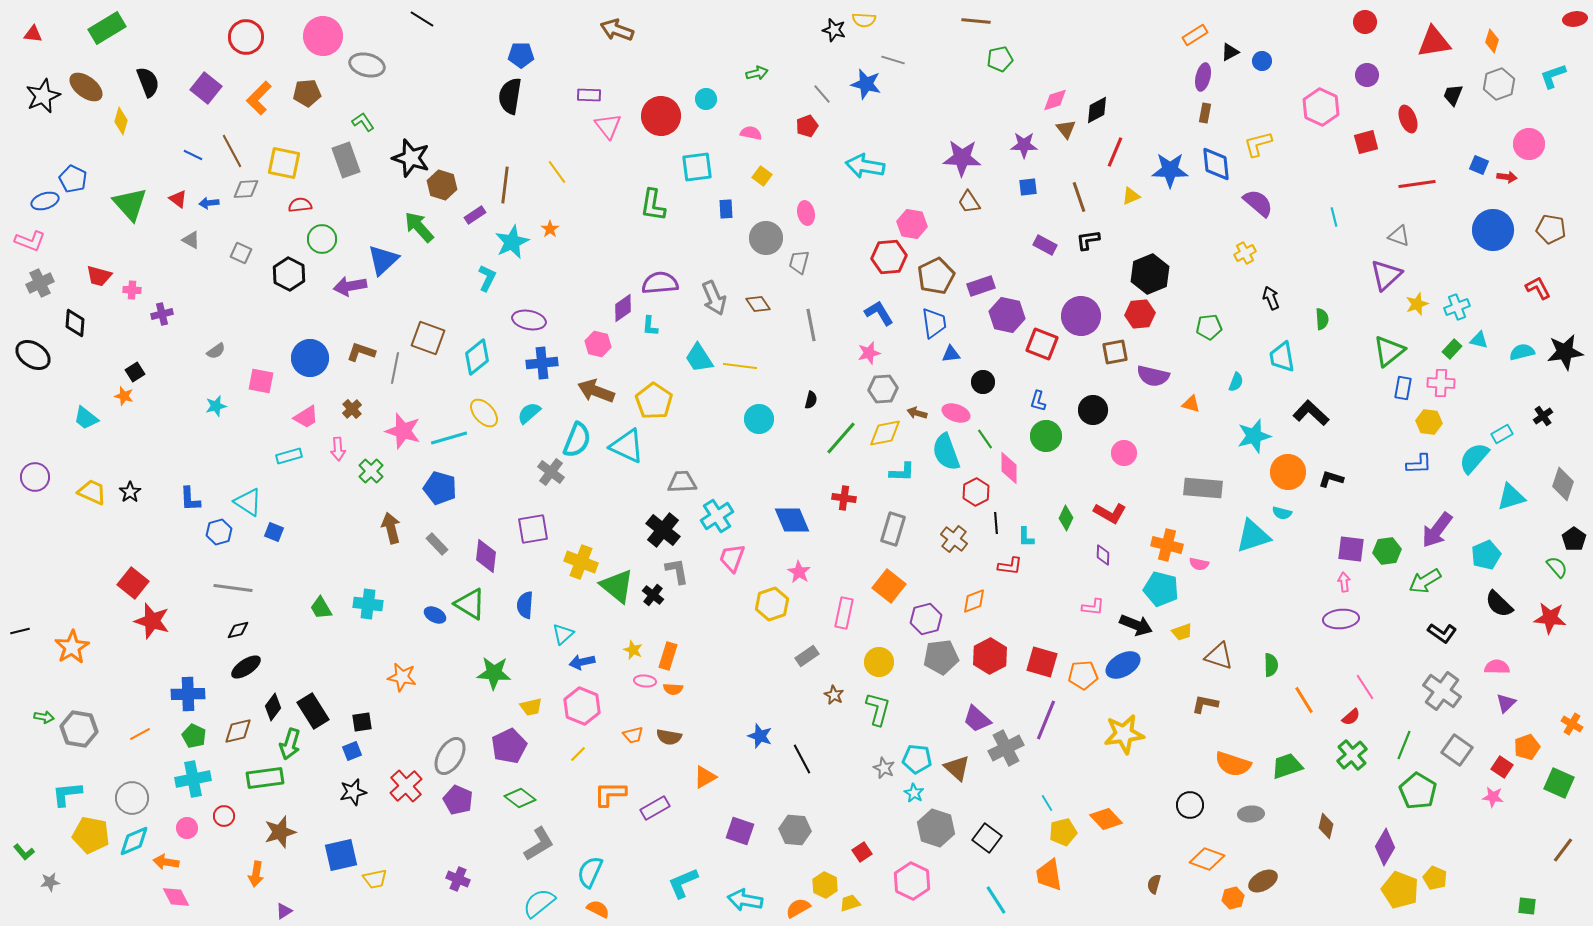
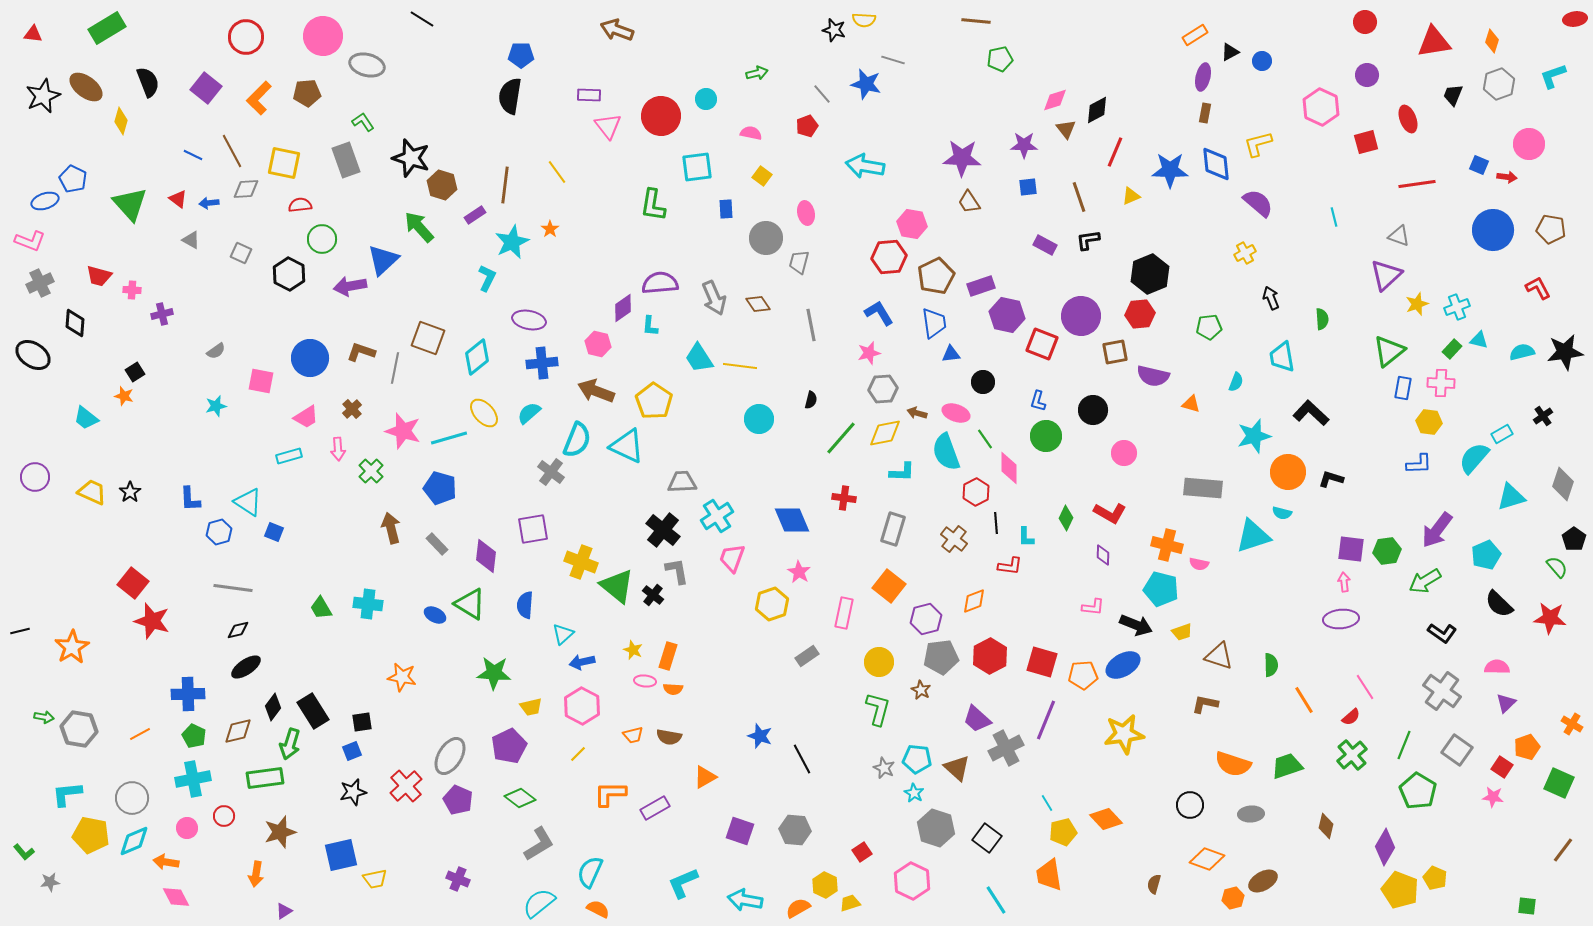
brown star at (834, 695): moved 87 px right, 5 px up
pink hexagon at (582, 706): rotated 6 degrees clockwise
